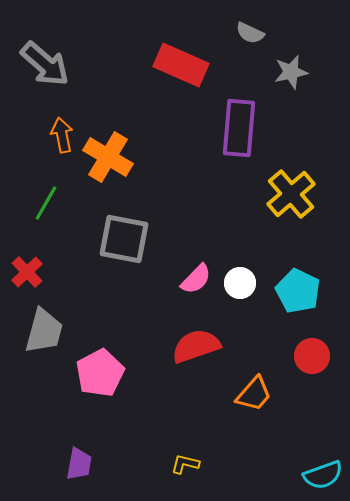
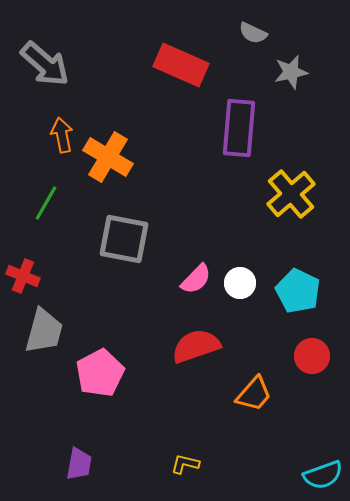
gray semicircle: moved 3 px right
red cross: moved 4 px left, 4 px down; rotated 24 degrees counterclockwise
